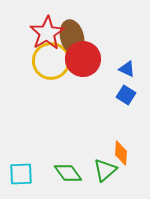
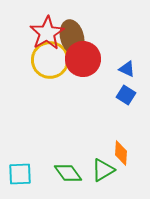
yellow circle: moved 1 px left, 1 px up
green triangle: moved 2 px left; rotated 10 degrees clockwise
cyan square: moved 1 px left
